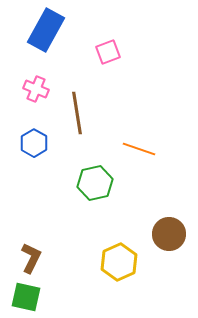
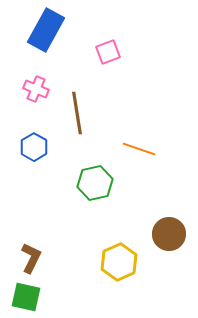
blue hexagon: moved 4 px down
